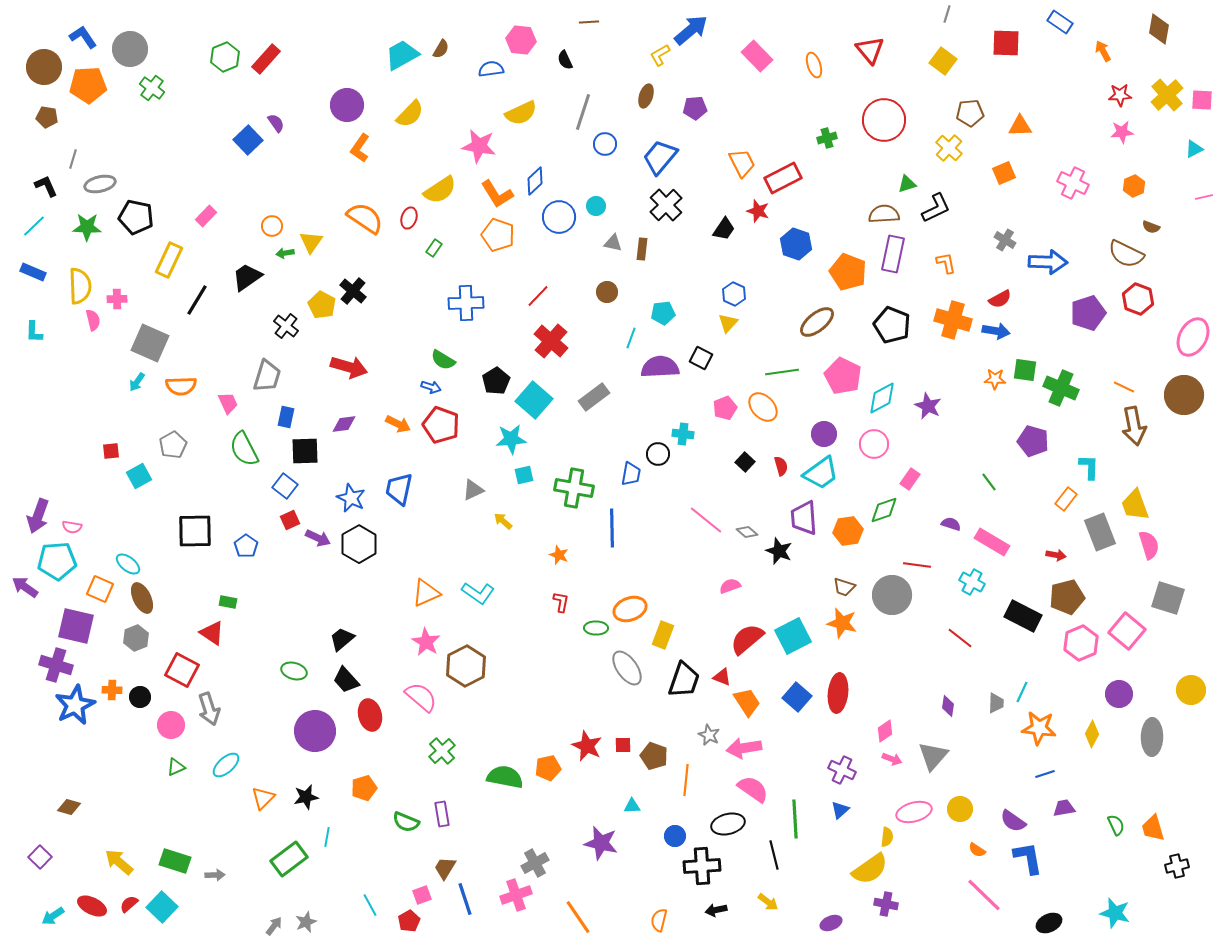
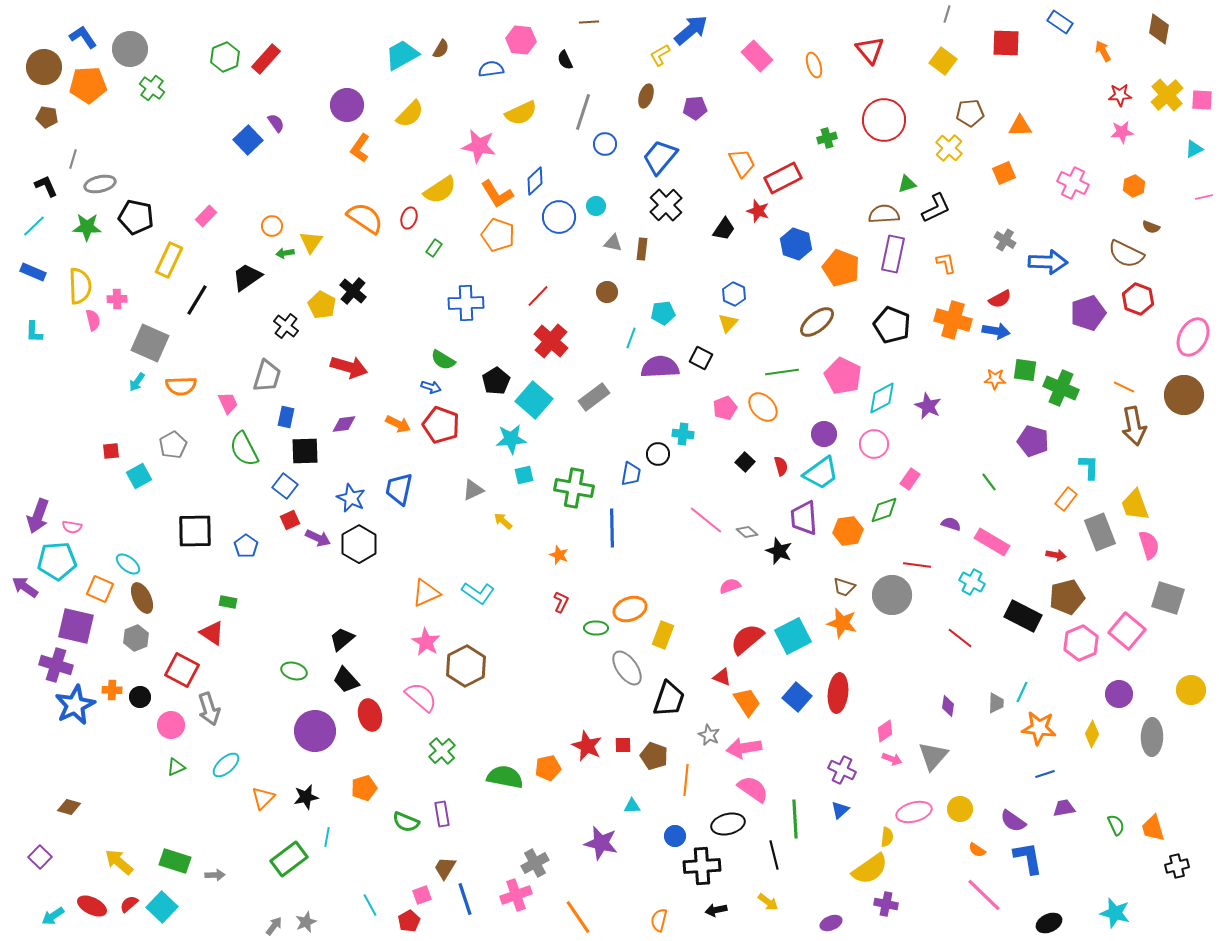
orange pentagon at (848, 272): moved 7 px left, 4 px up
red L-shape at (561, 602): rotated 15 degrees clockwise
black trapezoid at (684, 680): moved 15 px left, 19 px down
